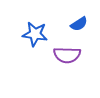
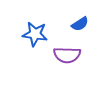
blue semicircle: moved 1 px right
